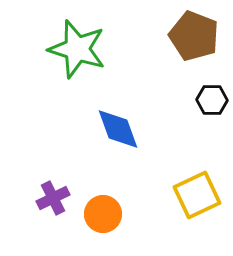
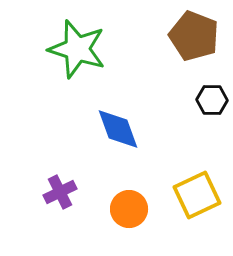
purple cross: moved 7 px right, 6 px up
orange circle: moved 26 px right, 5 px up
